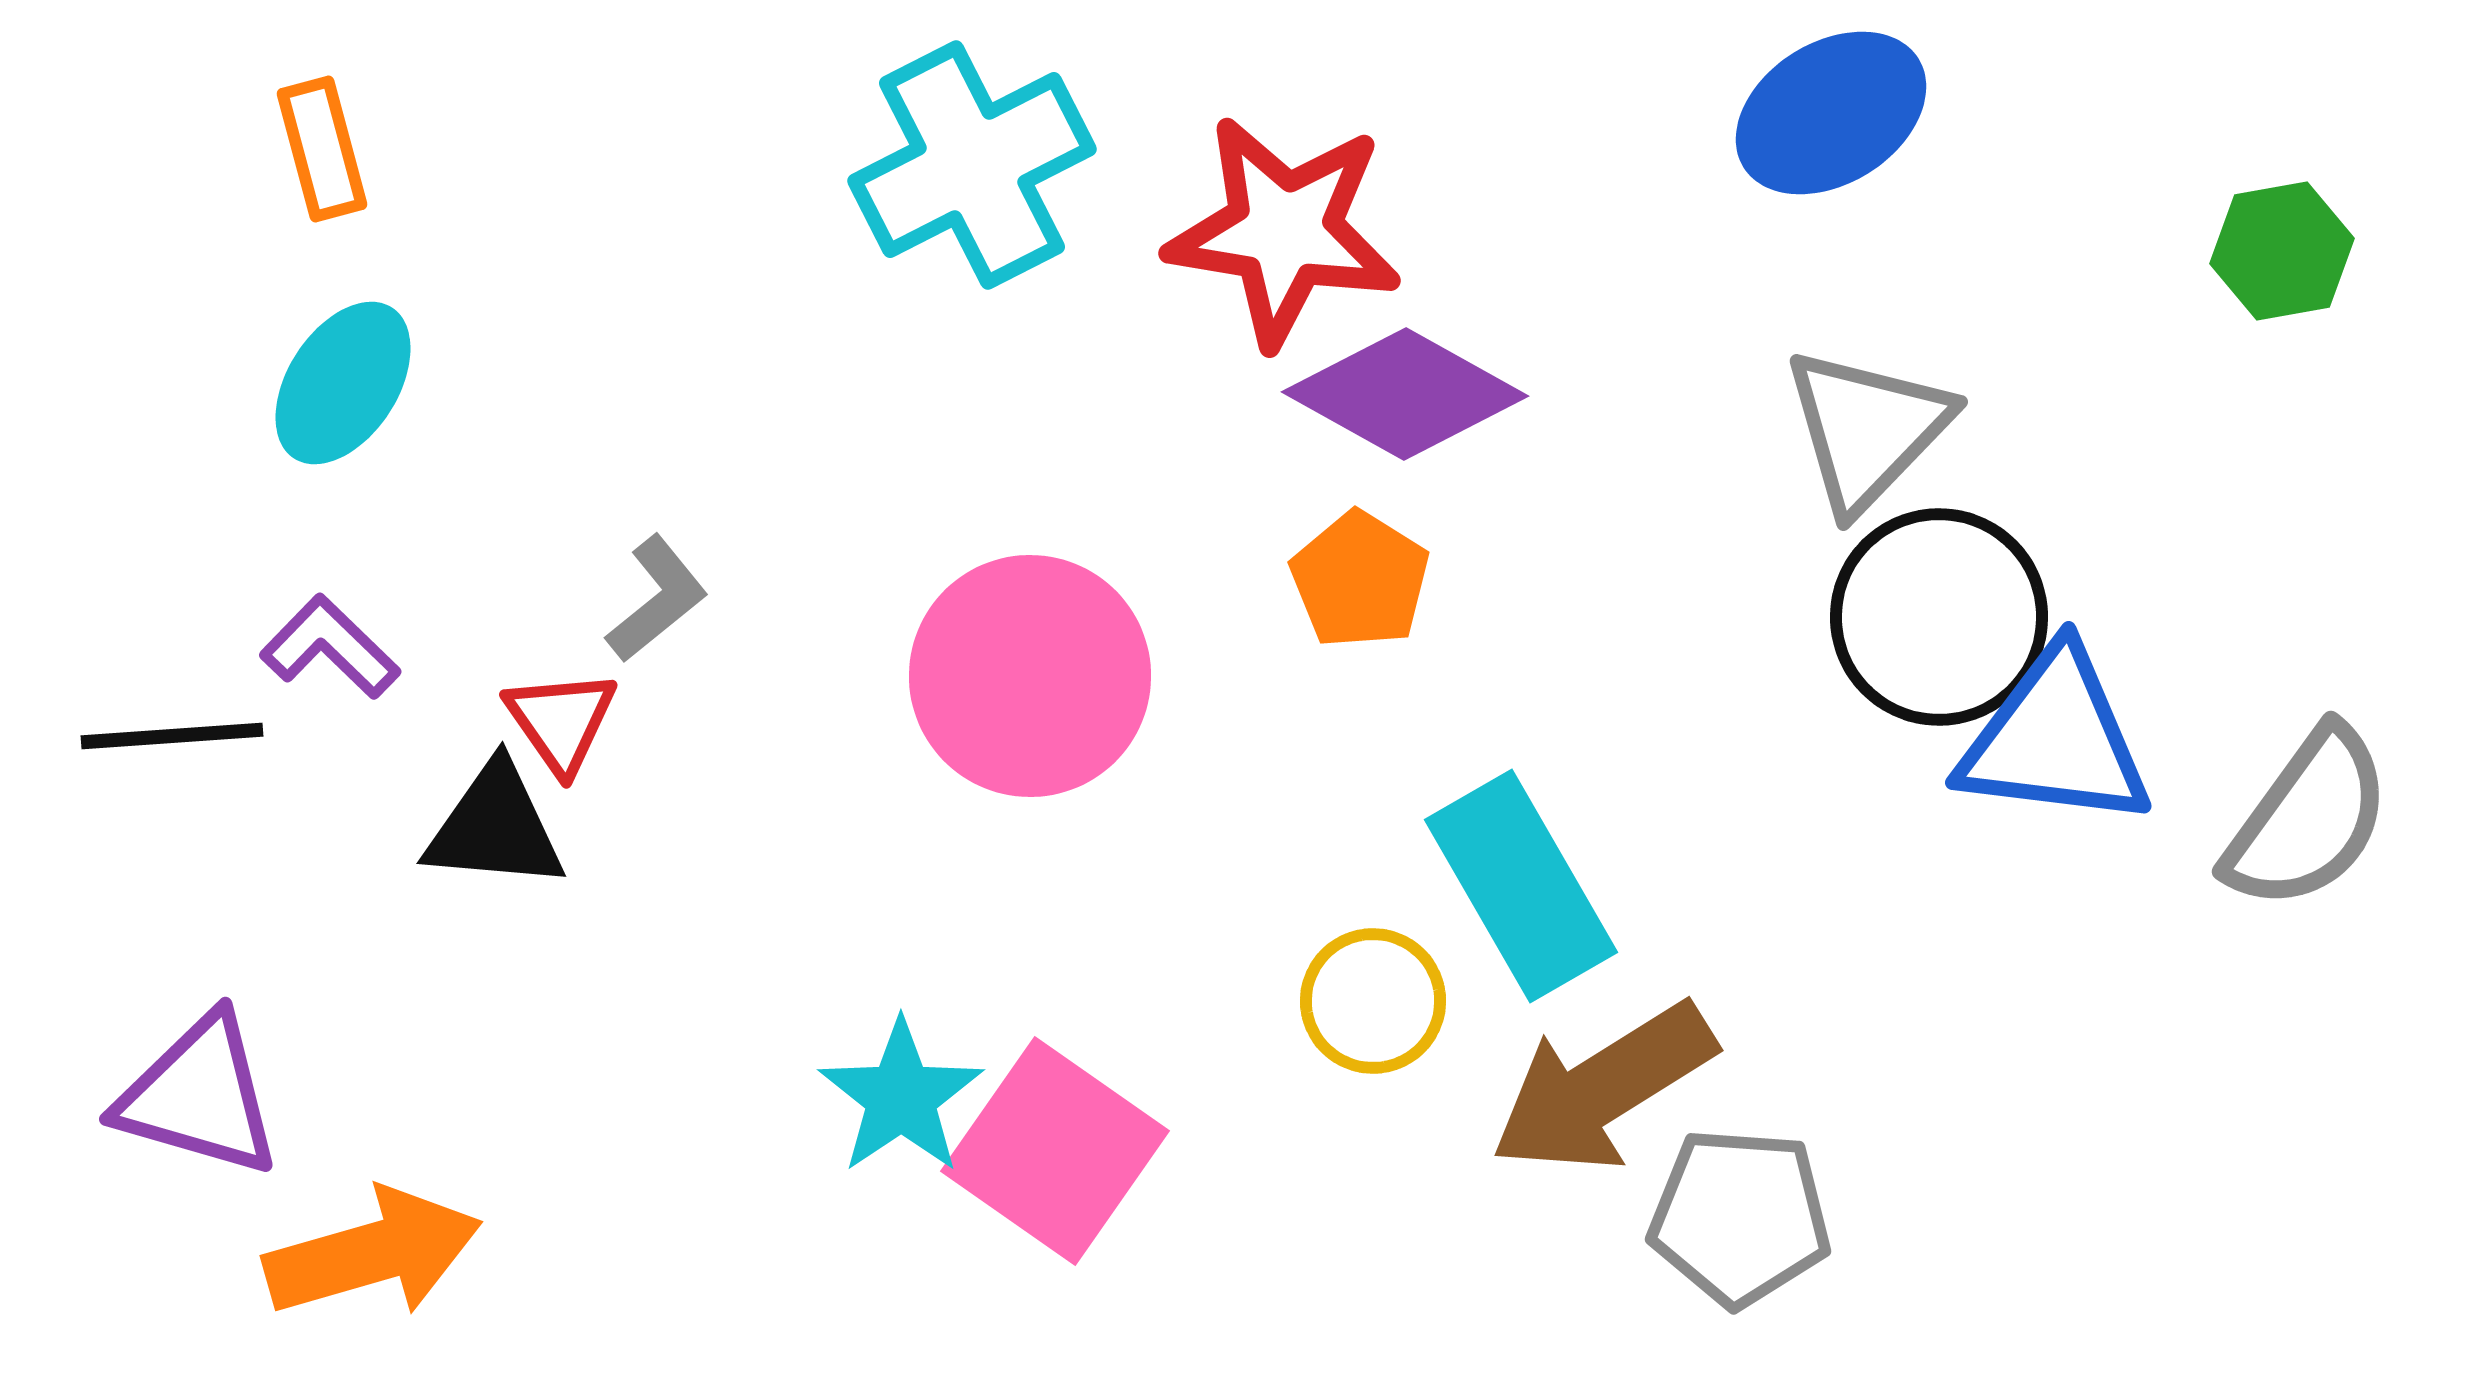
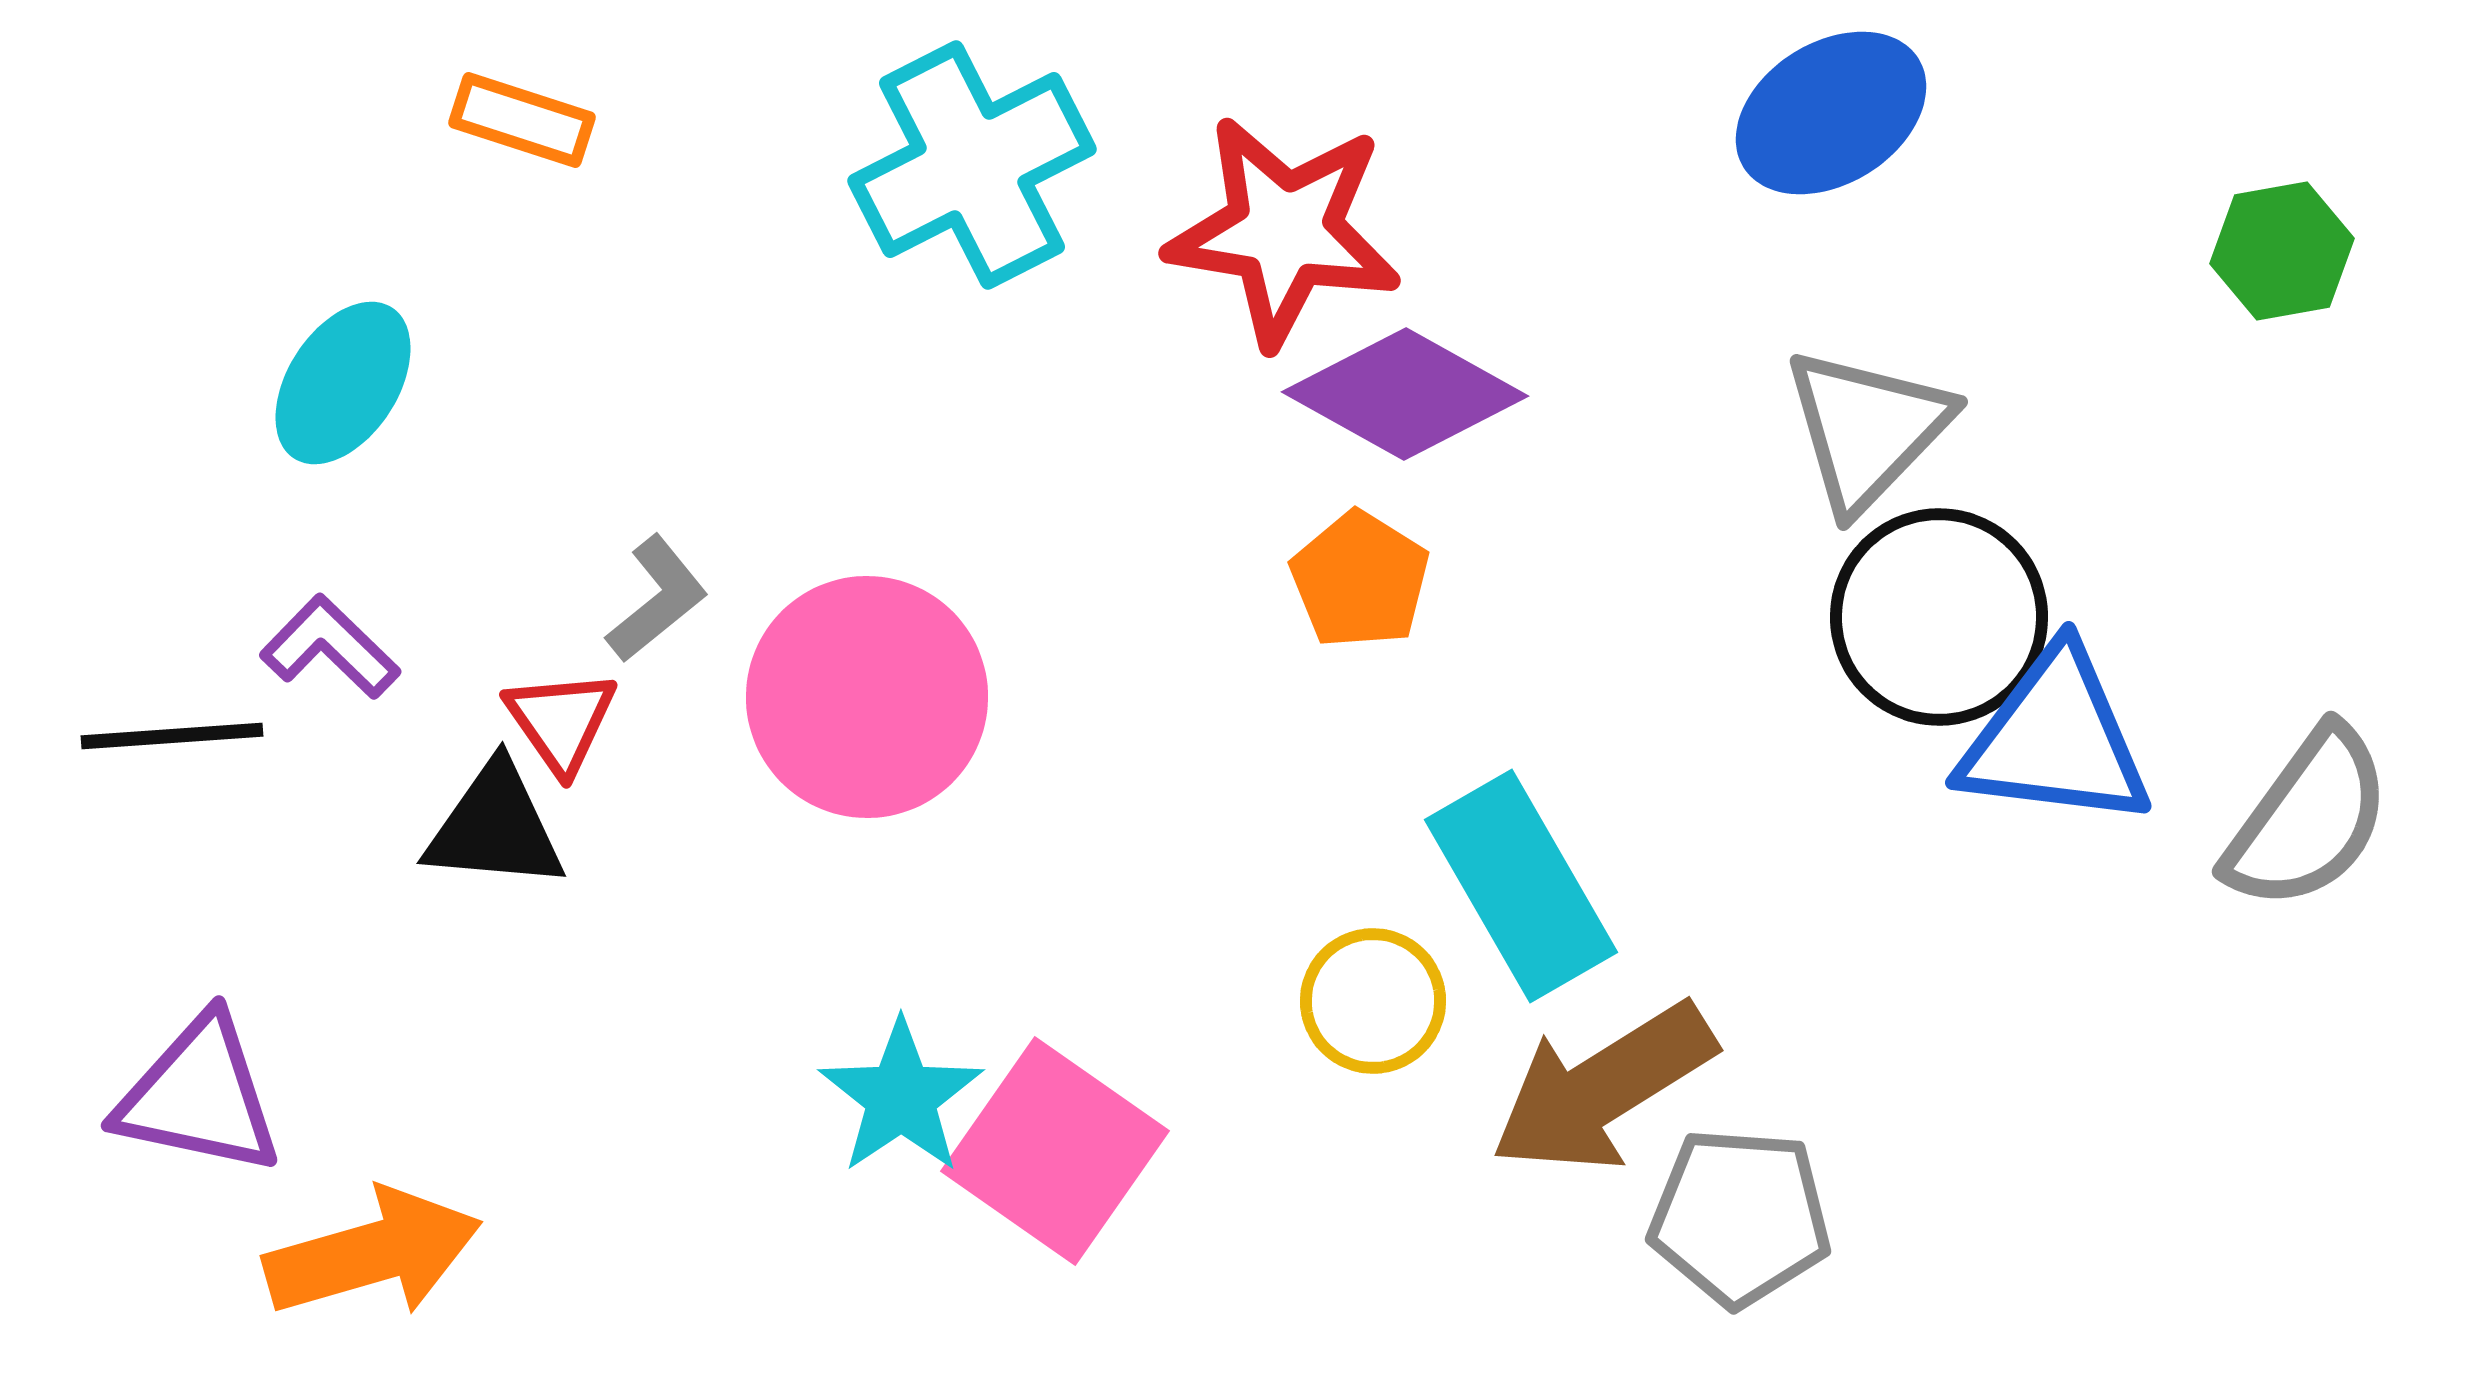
orange rectangle: moved 200 px right, 29 px up; rotated 57 degrees counterclockwise
pink circle: moved 163 px left, 21 px down
purple triangle: rotated 4 degrees counterclockwise
